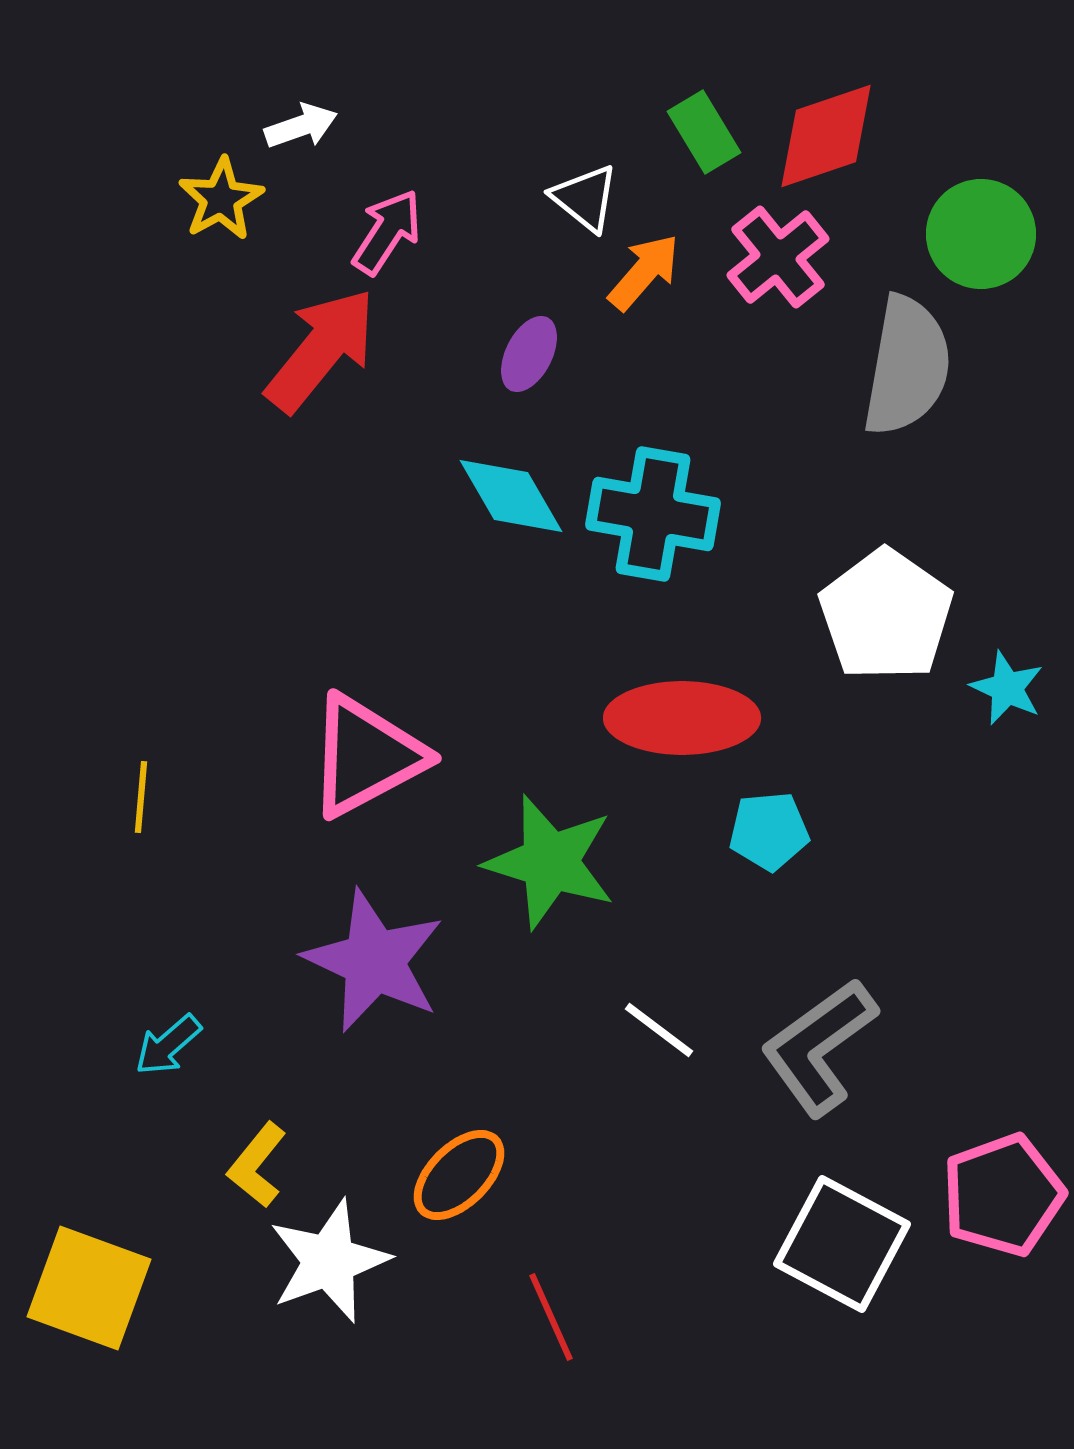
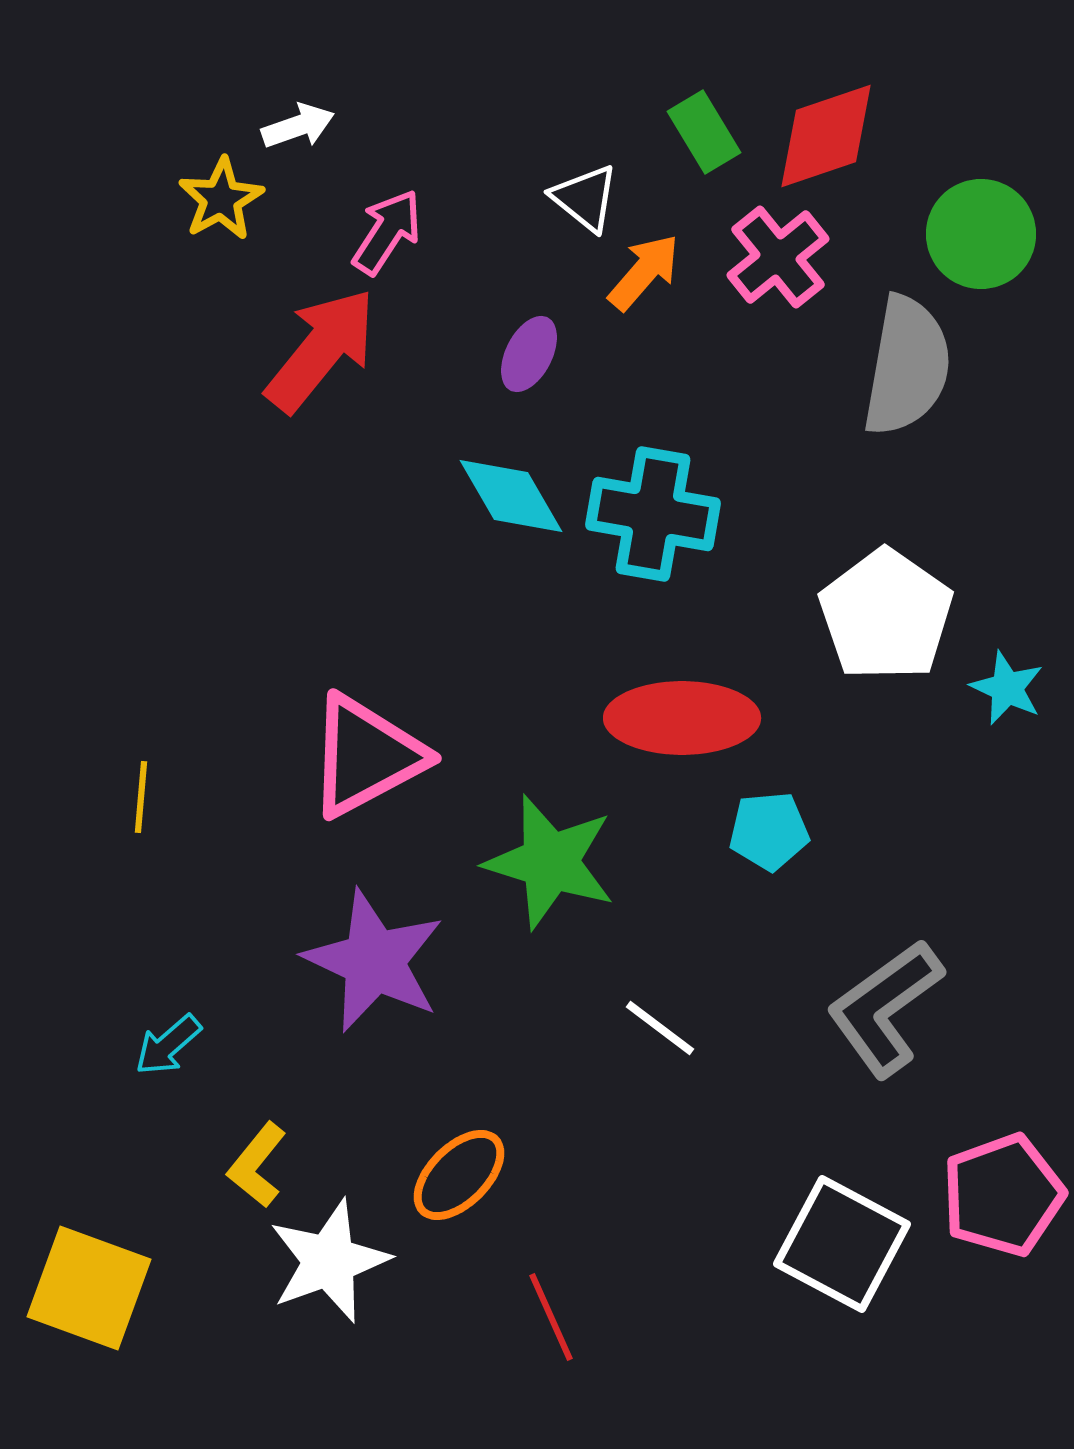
white arrow: moved 3 px left
white line: moved 1 px right, 2 px up
gray L-shape: moved 66 px right, 39 px up
